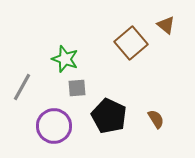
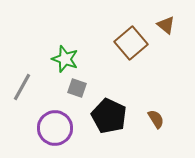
gray square: rotated 24 degrees clockwise
purple circle: moved 1 px right, 2 px down
